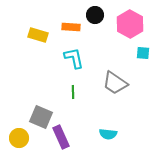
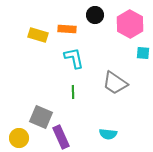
orange rectangle: moved 4 px left, 2 px down
